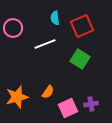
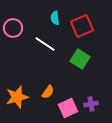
white line: rotated 55 degrees clockwise
